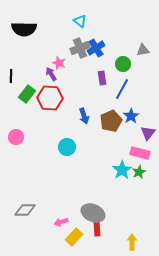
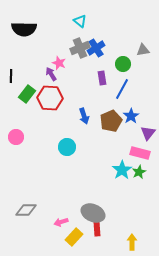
gray diamond: moved 1 px right
